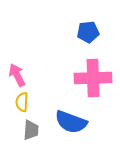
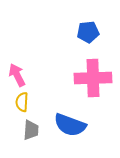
blue semicircle: moved 1 px left, 3 px down
